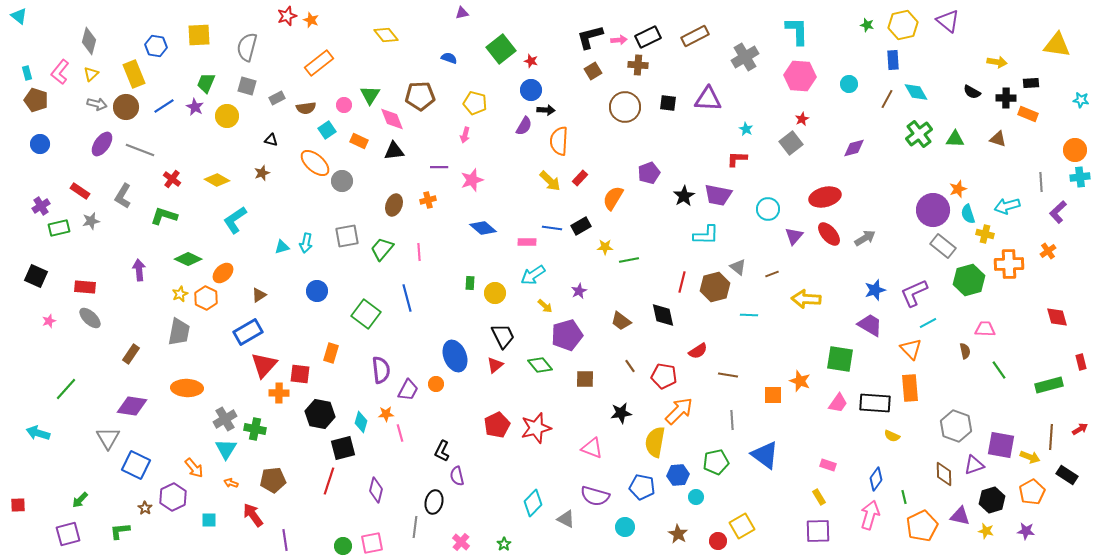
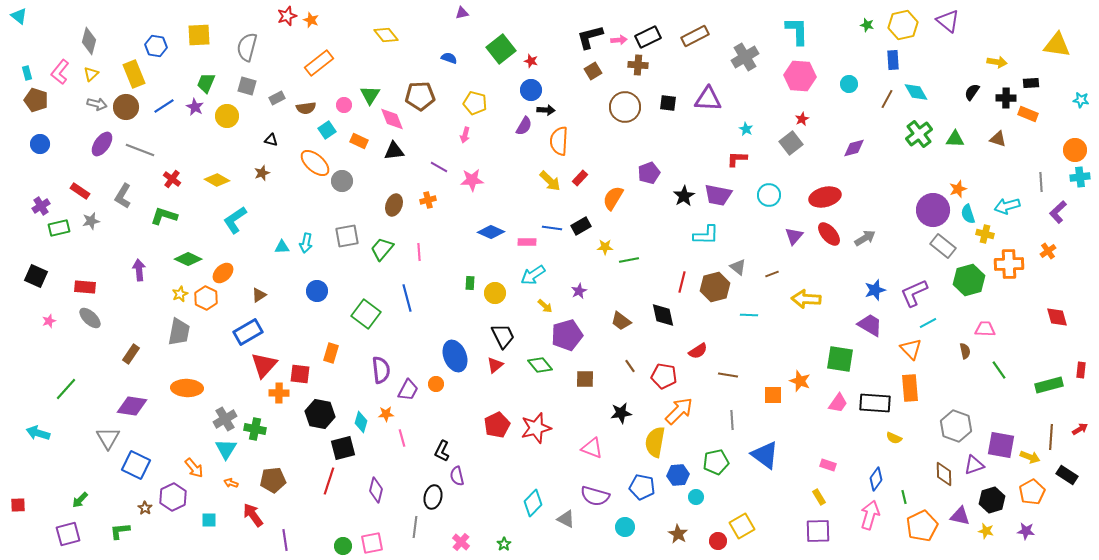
black semicircle at (972, 92): rotated 96 degrees clockwise
purple line at (439, 167): rotated 30 degrees clockwise
pink star at (472, 180): rotated 15 degrees clockwise
cyan circle at (768, 209): moved 1 px right, 14 px up
blue diamond at (483, 228): moved 8 px right, 4 px down; rotated 16 degrees counterclockwise
cyan triangle at (282, 247): rotated 14 degrees clockwise
red rectangle at (1081, 362): moved 8 px down; rotated 21 degrees clockwise
pink line at (400, 433): moved 2 px right, 5 px down
yellow semicircle at (892, 436): moved 2 px right, 2 px down
black ellipse at (434, 502): moved 1 px left, 5 px up
